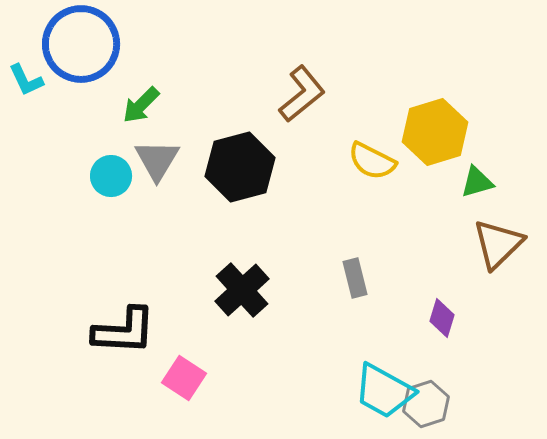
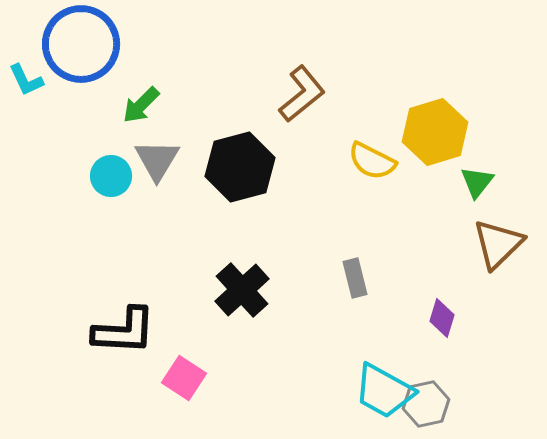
green triangle: rotated 36 degrees counterclockwise
gray hexagon: rotated 6 degrees clockwise
